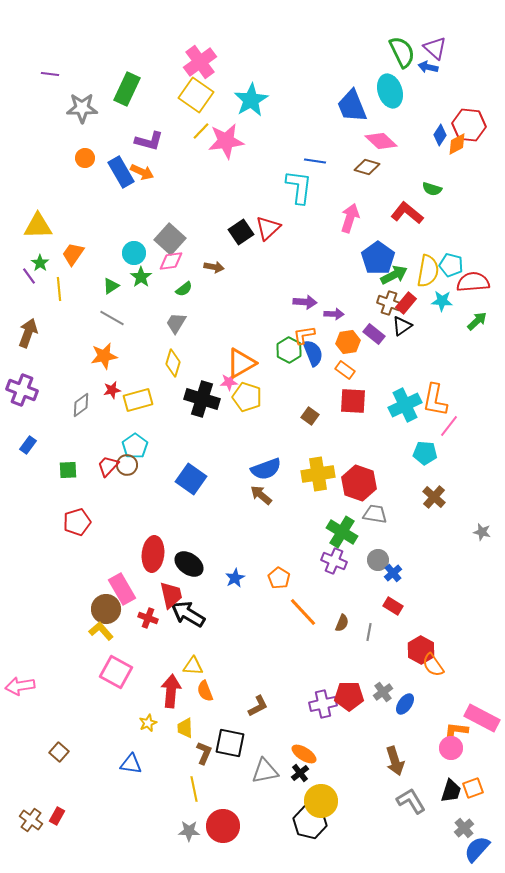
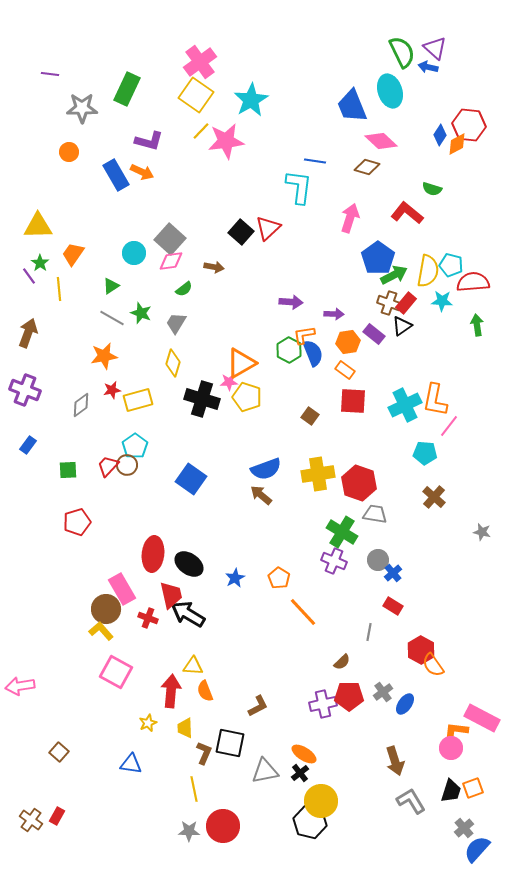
orange circle at (85, 158): moved 16 px left, 6 px up
blue rectangle at (121, 172): moved 5 px left, 3 px down
black square at (241, 232): rotated 15 degrees counterclockwise
green star at (141, 277): moved 36 px down; rotated 15 degrees counterclockwise
purple arrow at (305, 302): moved 14 px left
green arrow at (477, 321): moved 4 px down; rotated 55 degrees counterclockwise
purple cross at (22, 390): moved 3 px right
brown semicircle at (342, 623): moved 39 px down; rotated 24 degrees clockwise
